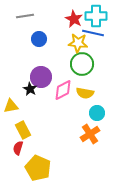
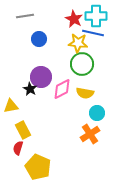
pink diamond: moved 1 px left, 1 px up
yellow pentagon: moved 1 px up
